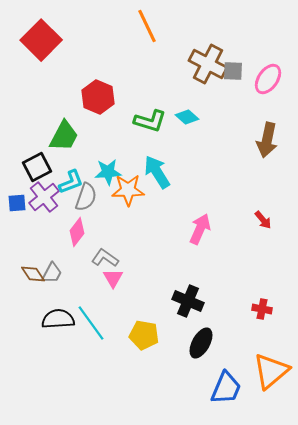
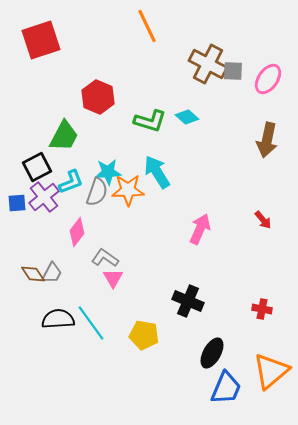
red square: rotated 27 degrees clockwise
gray semicircle: moved 11 px right, 5 px up
black ellipse: moved 11 px right, 10 px down
